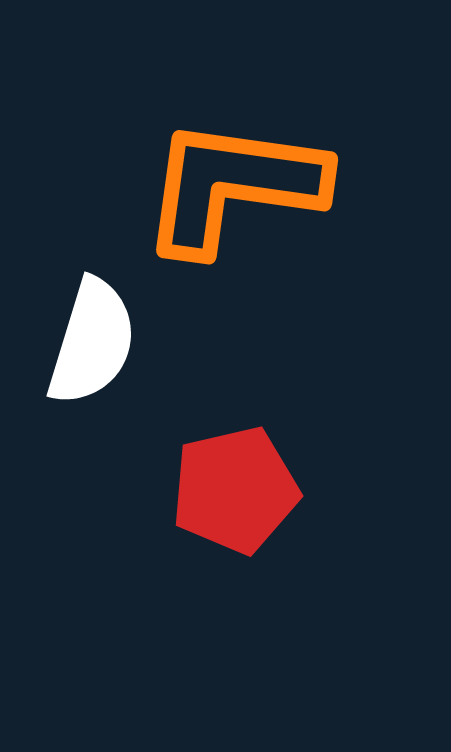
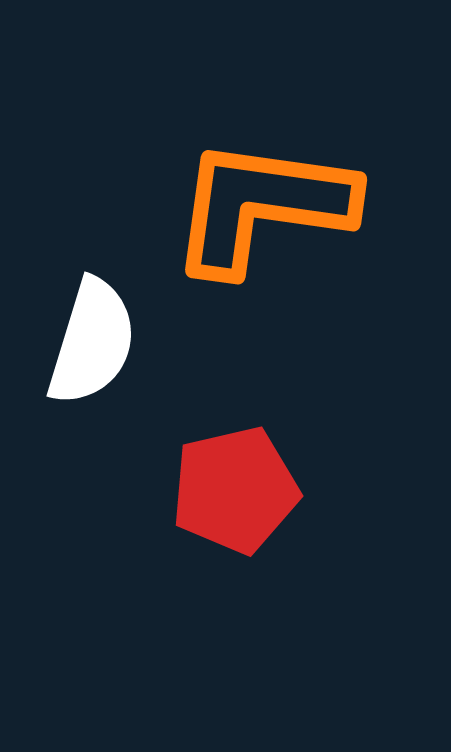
orange L-shape: moved 29 px right, 20 px down
